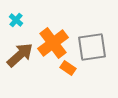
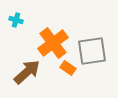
cyan cross: rotated 24 degrees counterclockwise
gray square: moved 4 px down
brown arrow: moved 7 px right, 17 px down
